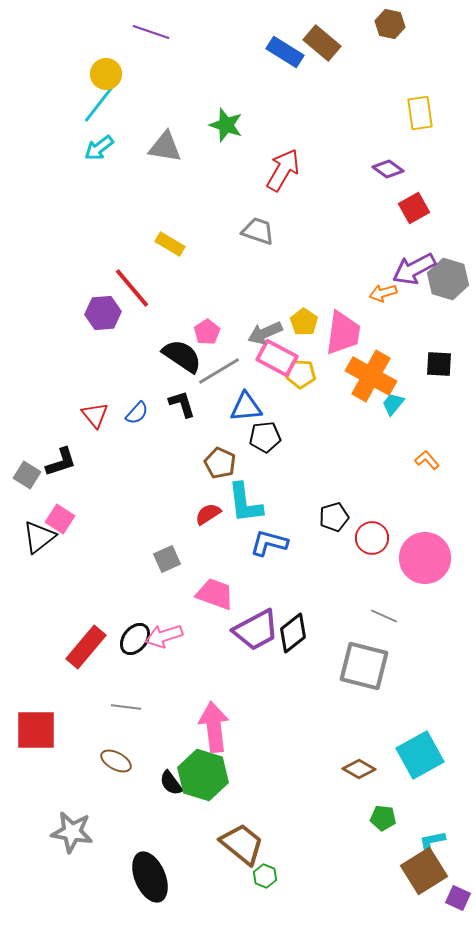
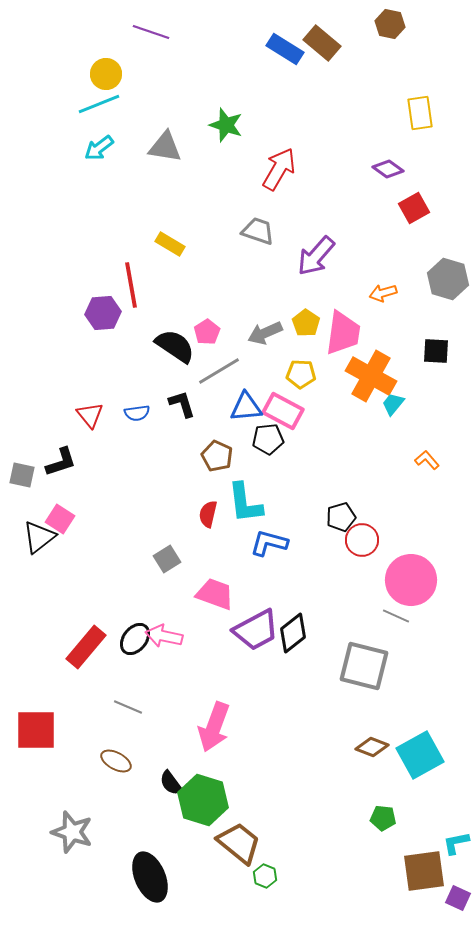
blue rectangle at (285, 52): moved 3 px up
cyan line at (99, 104): rotated 30 degrees clockwise
red arrow at (283, 170): moved 4 px left, 1 px up
purple arrow at (414, 269): moved 98 px left, 13 px up; rotated 21 degrees counterclockwise
red line at (132, 288): moved 1 px left, 3 px up; rotated 30 degrees clockwise
yellow pentagon at (304, 322): moved 2 px right, 1 px down
black semicircle at (182, 356): moved 7 px left, 10 px up
pink rectangle at (277, 358): moved 6 px right, 53 px down
black square at (439, 364): moved 3 px left, 13 px up
blue semicircle at (137, 413): rotated 40 degrees clockwise
red triangle at (95, 415): moved 5 px left
black pentagon at (265, 437): moved 3 px right, 2 px down
brown pentagon at (220, 463): moved 3 px left, 7 px up
gray square at (27, 475): moved 5 px left; rotated 20 degrees counterclockwise
red semicircle at (208, 514): rotated 44 degrees counterclockwise
black pentagon at (334, 517): moved 7 px right
red circle at (372, 538): moved 10 px left, 2 px down
pink circle at (425, 558): moved 14 px left, 22 px down
gray square at (167, 559): rotated 8 degrees counterclockwise
gray line at (384, 616): moved 12 px right
pink arrow at (164, 636): rotated 30 degrees clockwise
gray line at (126, 707): moved 2 px right; rotated 16 degrees clockwise
pink arrow at (214, 727): rotated 153 degrees counterclockwise
brown diamond at (359, 769): moved 13 px right, 22 px up; rotated 8 degrees counterclockwise
green hexagon at (203, 775): moved 25 px down
gray star at (72, 832): rotated 9 degrees clockwise
cyan L-shape at (432, 842): moved 24 px right, 1 px down
brown trapezoid at (242, 844): moved 3 px left, 1 px up
brown square at (424, 871): rotated 24 degrees clockwise
